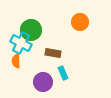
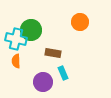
cyan cross: moved 5 px left, 4 px up; rotated 15 degrees counterclockwise
